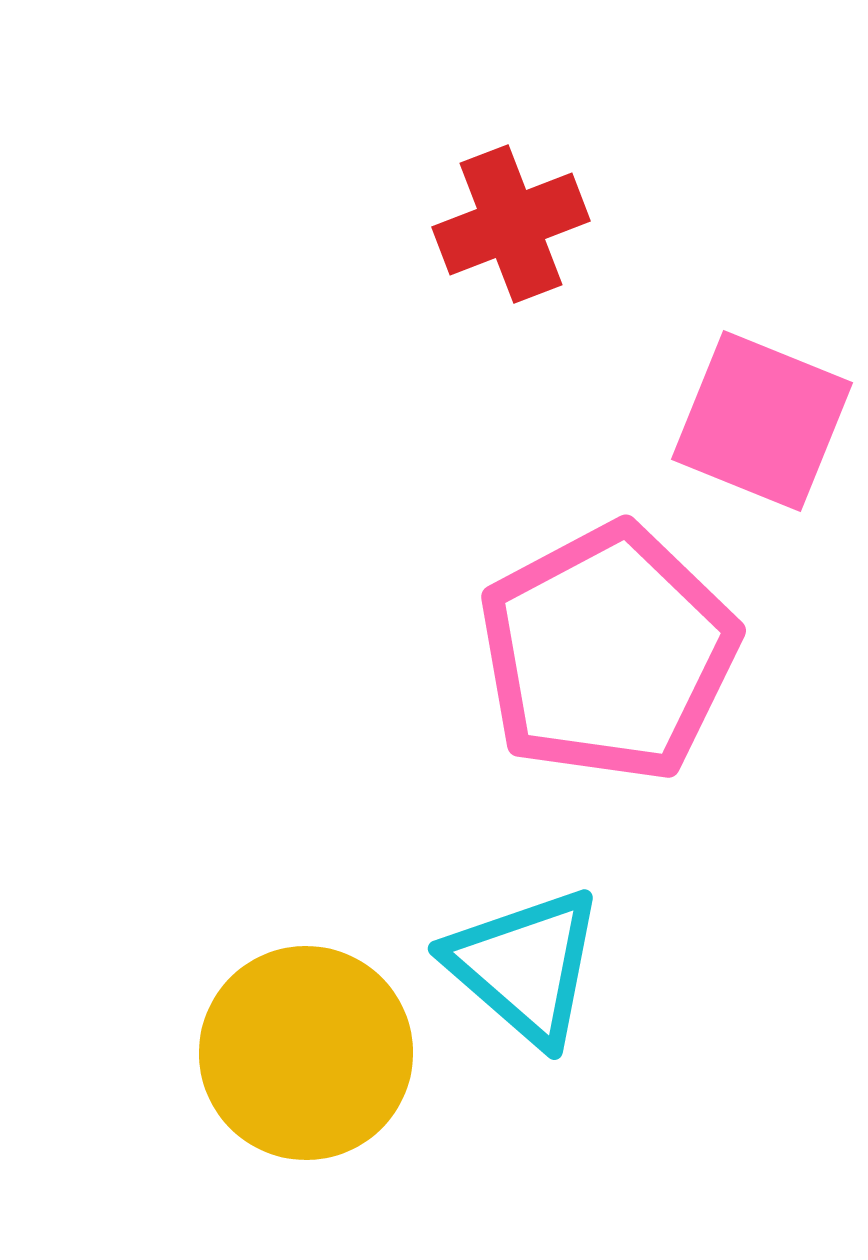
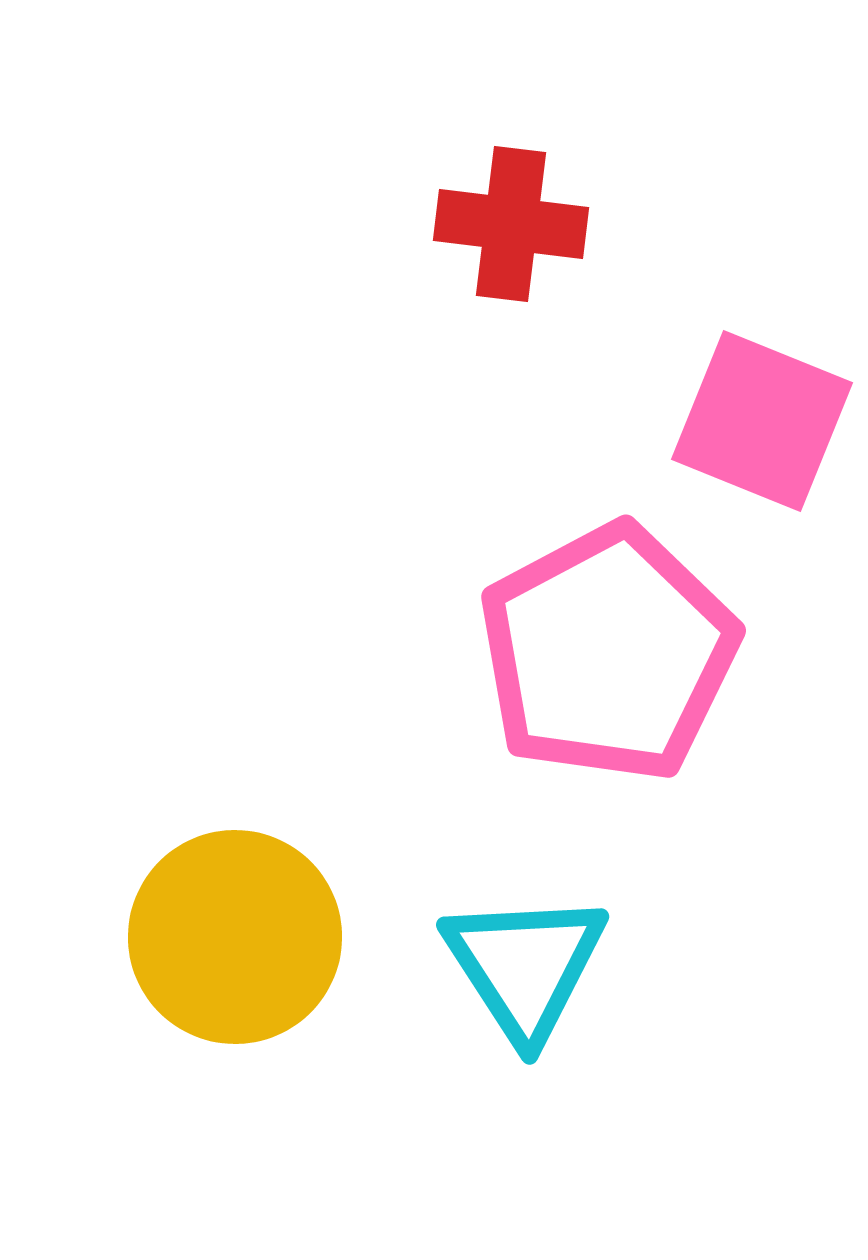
red cross: rotated 28 degrees clockwise
cyan triangle: rotated 16 degrees clockwise
yellow circle: moved 71 px left, 116 px up
